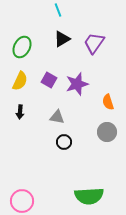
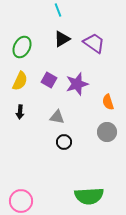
purple trapezoid: rotated 90 degrees clockwise
pink circle: moved 1 px left
